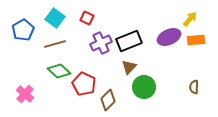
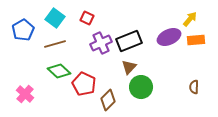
green circle: moved 3 px left
